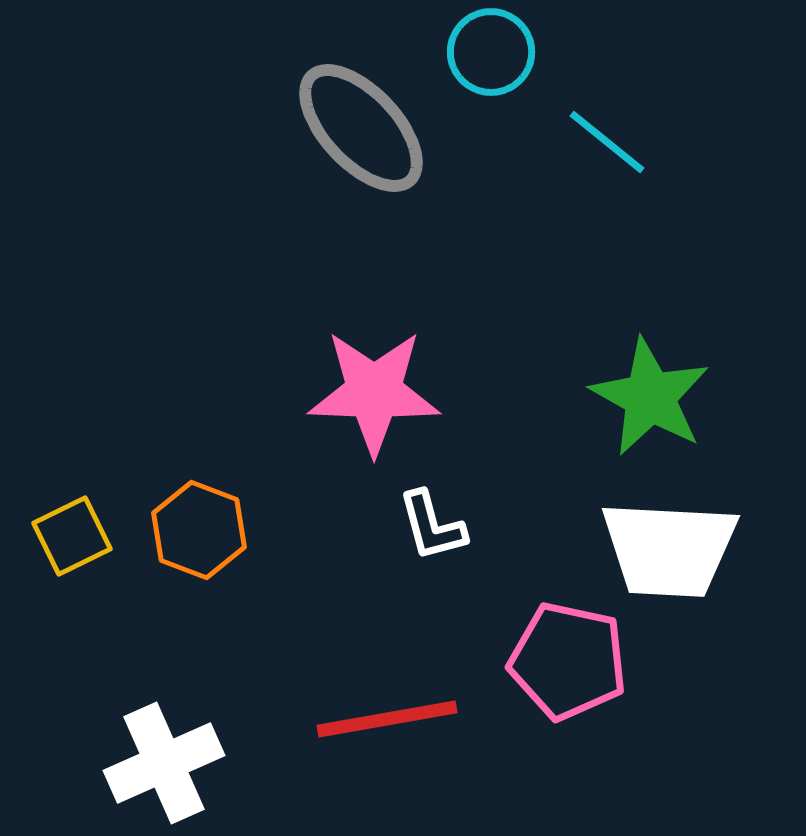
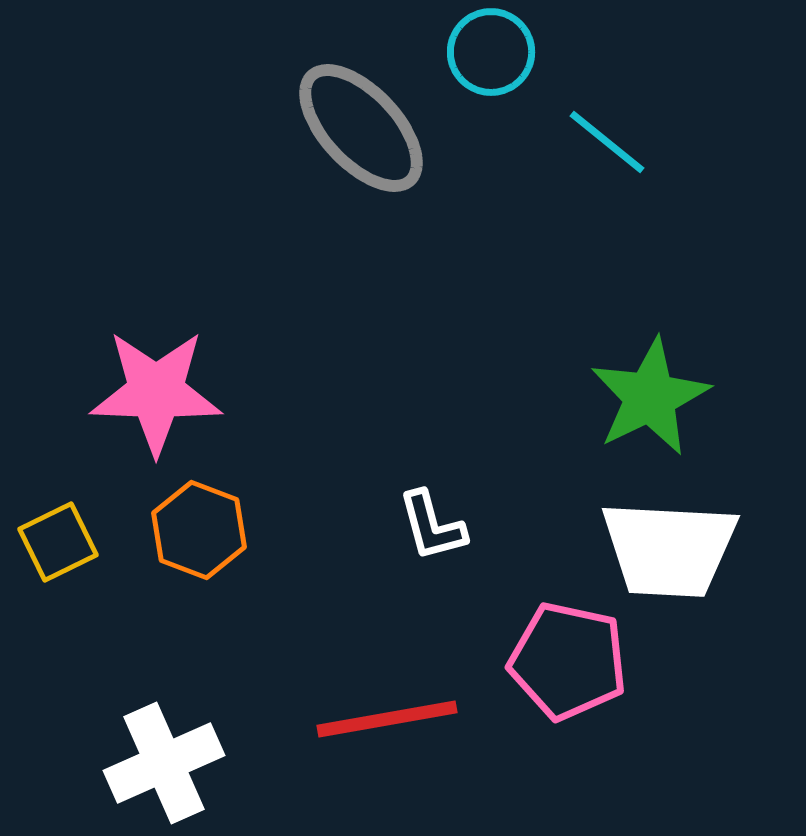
pink star: moved 218 px left
green star: rotated 17 degrees clockwise
yellow square: moved 14 px left, 6 px down
